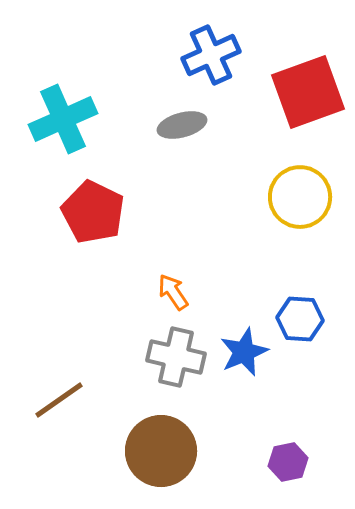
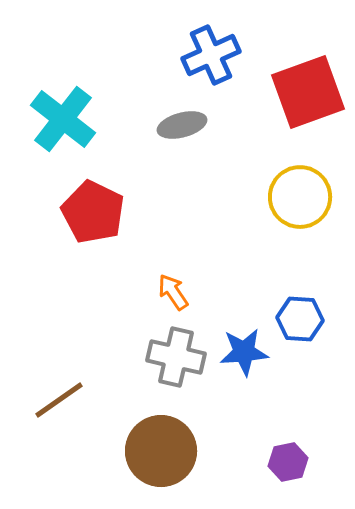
cyan cross: rotated 28 degrees counterclockwise
blue star: rotated 18 degrees clockwise
